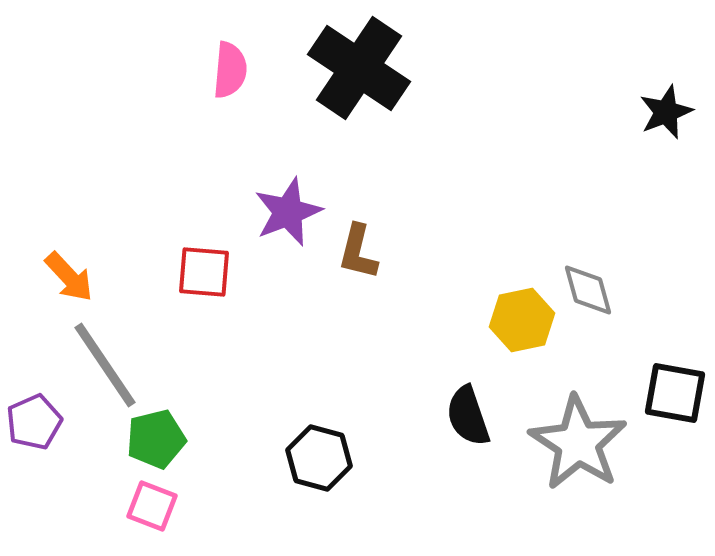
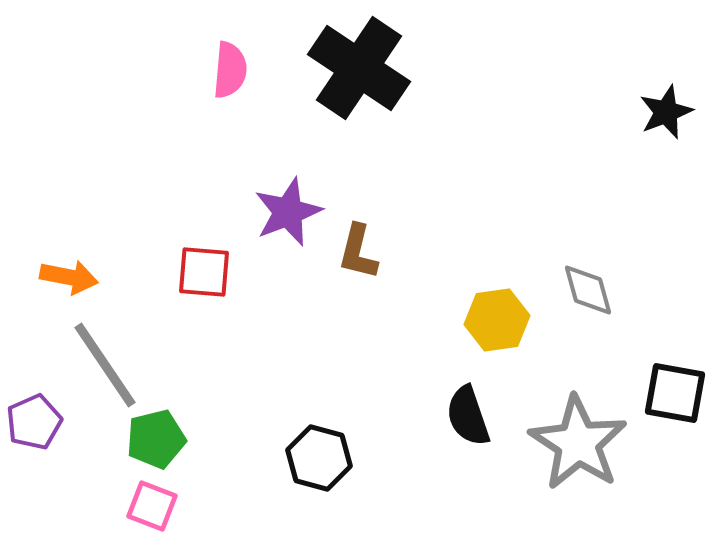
orange arrow: rotated 36 degrees counterclockwise
yellow hexagon: moved 25 px left; rotated 4 degrees clockwise
